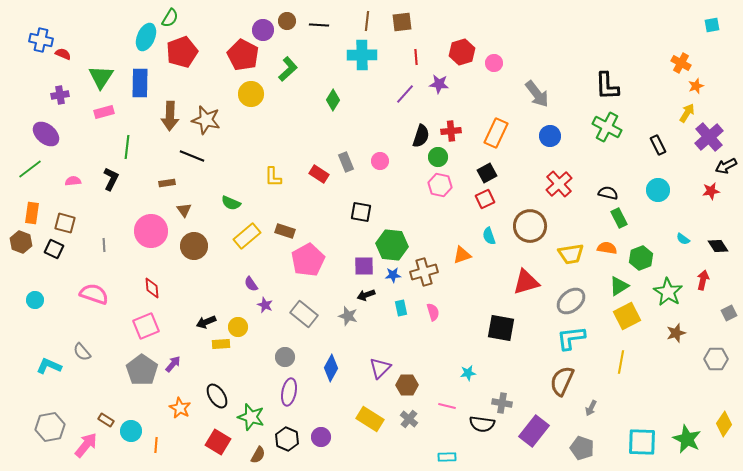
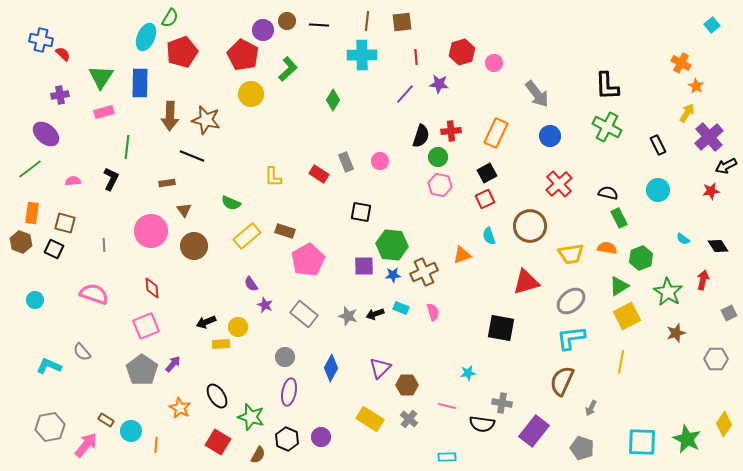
cyan square at (712, 25): rotated 28 degrees counterclockwise
red semicircle at (63, 54): rotated 21 degrees clockwise
orange star at (696, 86): rotated 21 degrees counterclockwise
brown cross at (424, 272): rotated 8 degrees counterclockwise
black arrow at (366, 295): moved 9 px right, 19 px down
cyan rectangle at (401, 308): rotated 56 degrees counterclockwise
